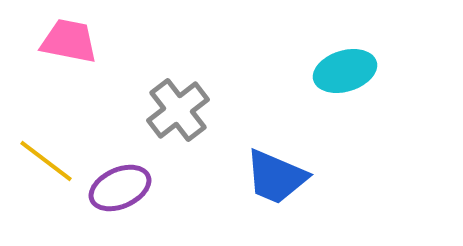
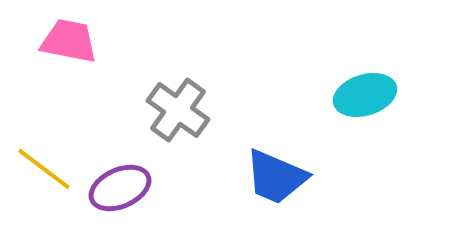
cyan ellipse: moved 20 px right, 24 px down
gray cross: rotated 16 degrees counterclockwise
yellow line: moved 2 px left, 8 px down
